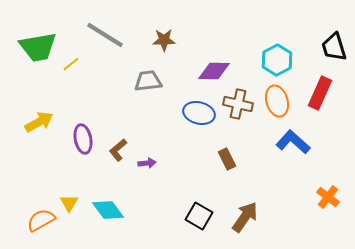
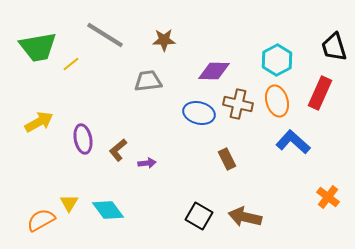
brown arrow: rotated 112 degrees counterclockwise
